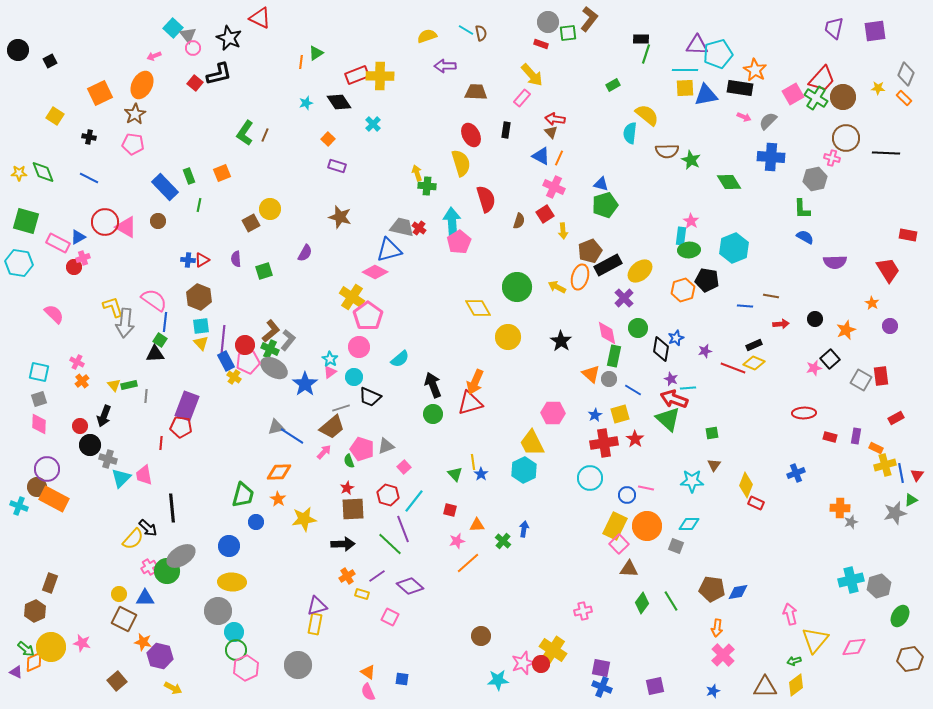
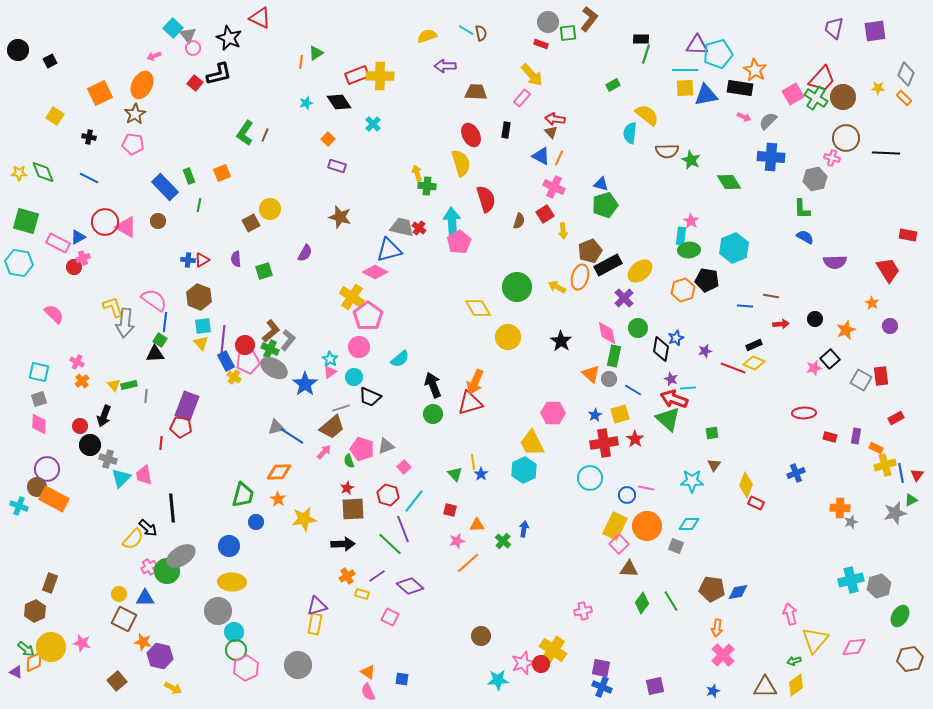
cyan square at (201, 326): moved 2 px right
